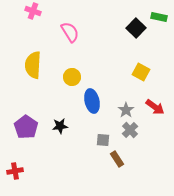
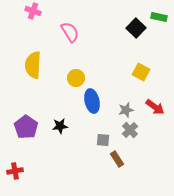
yellow circle: moved 4 px right, 1 px down
gray star: rotated 21 degrees clockwise
